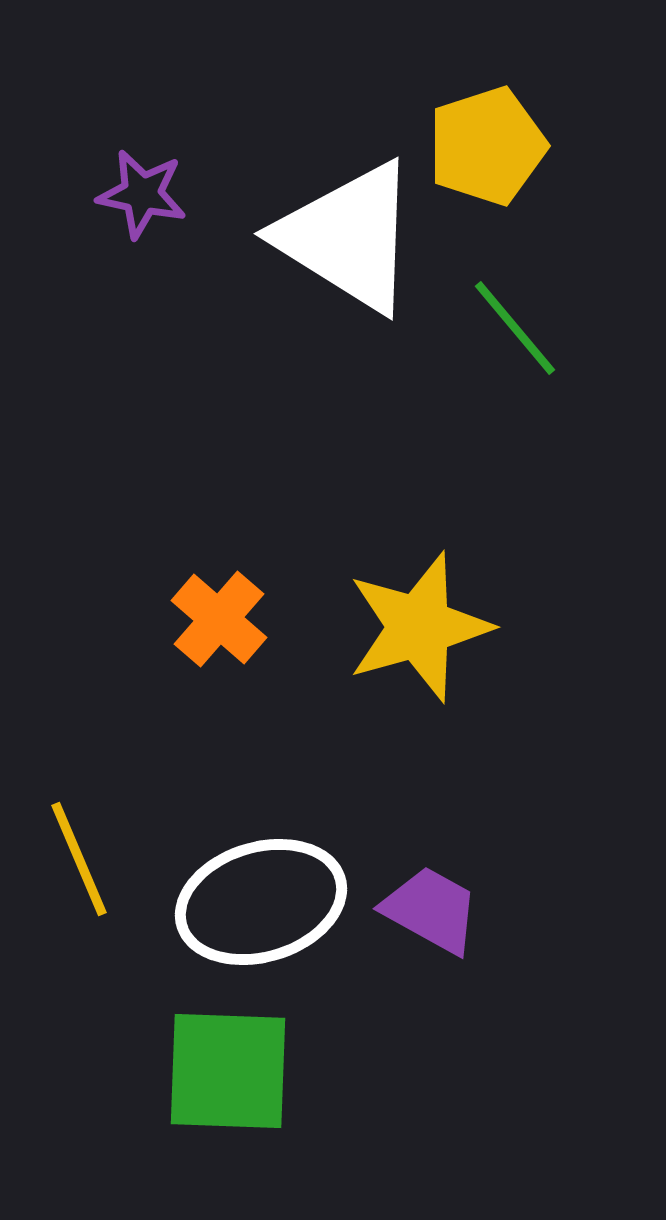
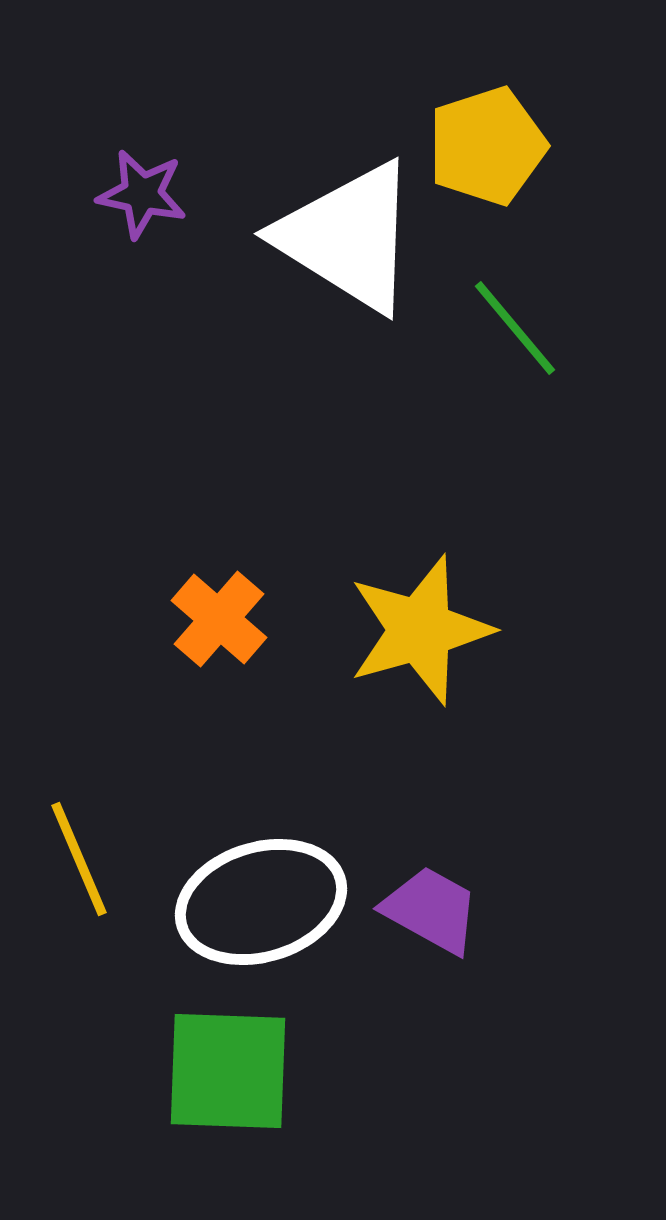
yellow star: moved 1 px right, 3 px down
